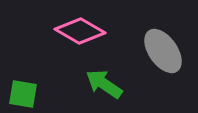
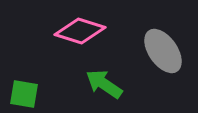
pink diamond: rotated 12 degrees counterclockwise
green square: moved 1 px right
